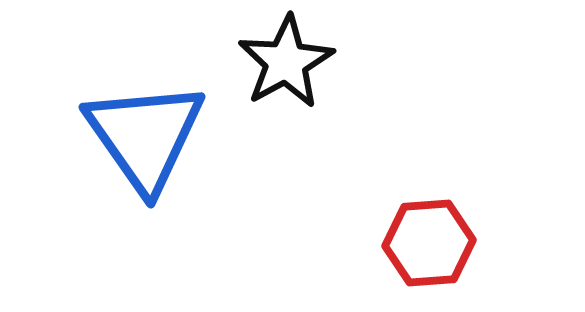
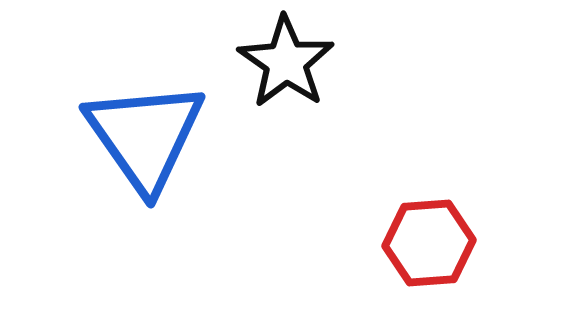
black star: rotated 8 degrees counterclockwise
